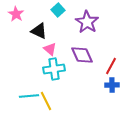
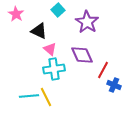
red line: moved 8 px left, 4 px down
blue cross: moved 2 px right; rotated 24 degrees clockwise
yellow line: moved 4 px up
